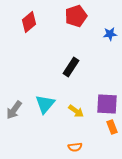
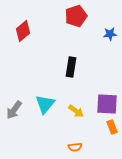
red diamond: moved 6 px left, 9 px down
black rectangle: rotated 24 degrees counterclockwise
